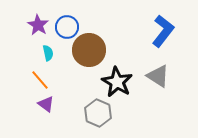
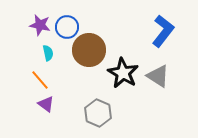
purple star: moved 2 px right; rotated 20 degrees counterclockwise
black star: moved 6 px right, 9 px up
